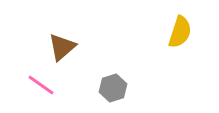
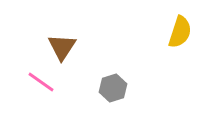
brown triangle: rotated 16 degrees counterclockwise
pink line: moved 3 px up
